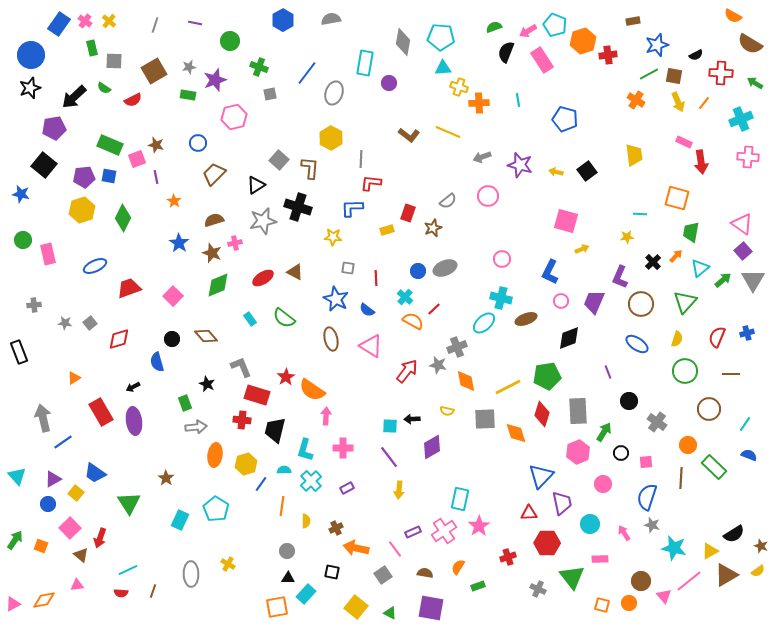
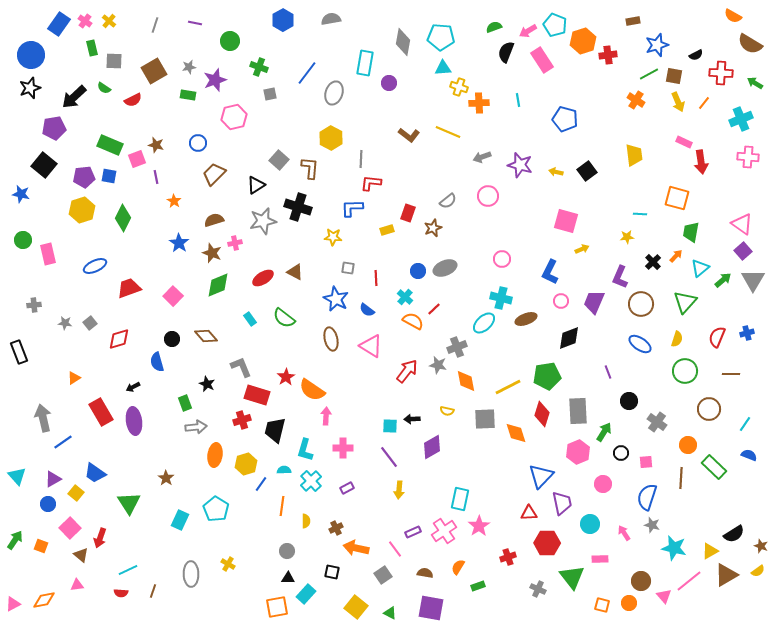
blue ellipse at (637, 344): moved 3 px right
red cross at (242, 420): rotated 24 degrees counterclockwise
